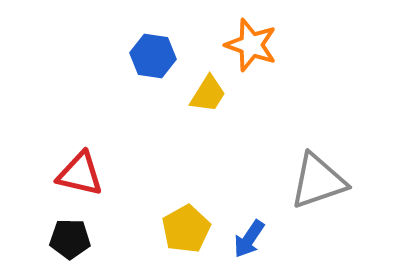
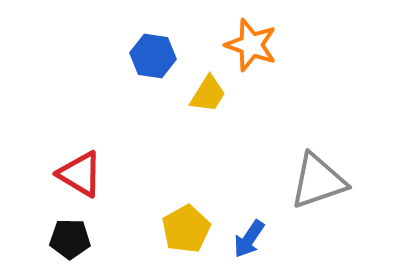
red triangle: rotated 18 degrees clockwise
